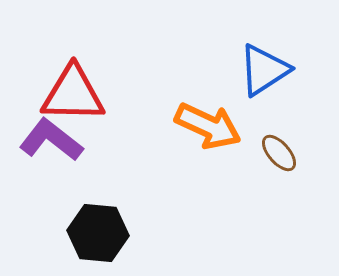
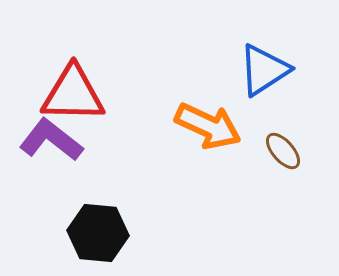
brown ellipse: moved 4 px right, 2 px up
